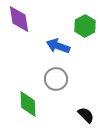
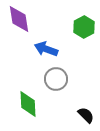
green hexagon: moved 1 px left, 1 px down
blue arrow: moved 12 px left, 3 px down
